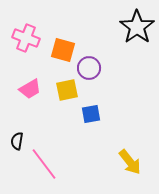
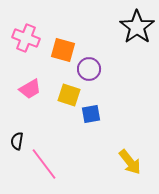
purple circle: moved 1 px down
yellow square: moved 2 px right, 5 px down; rotated 30 degrees clockwise
